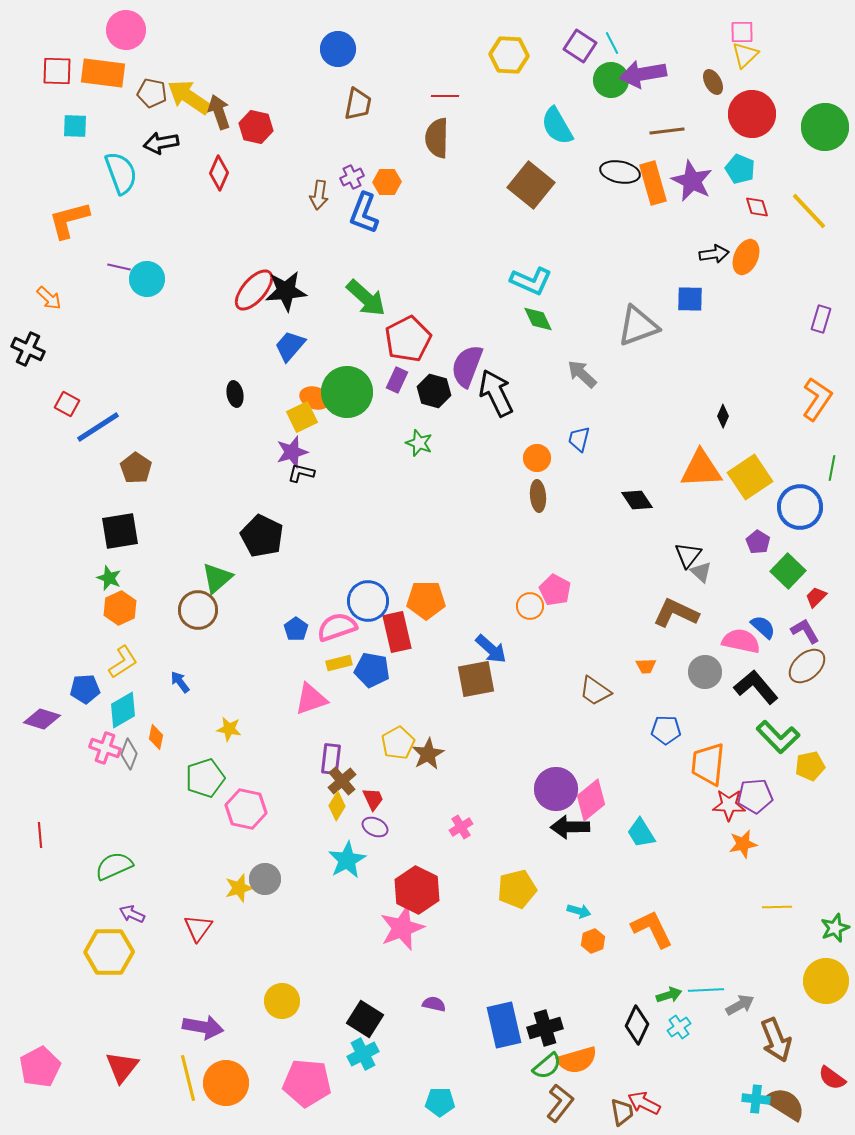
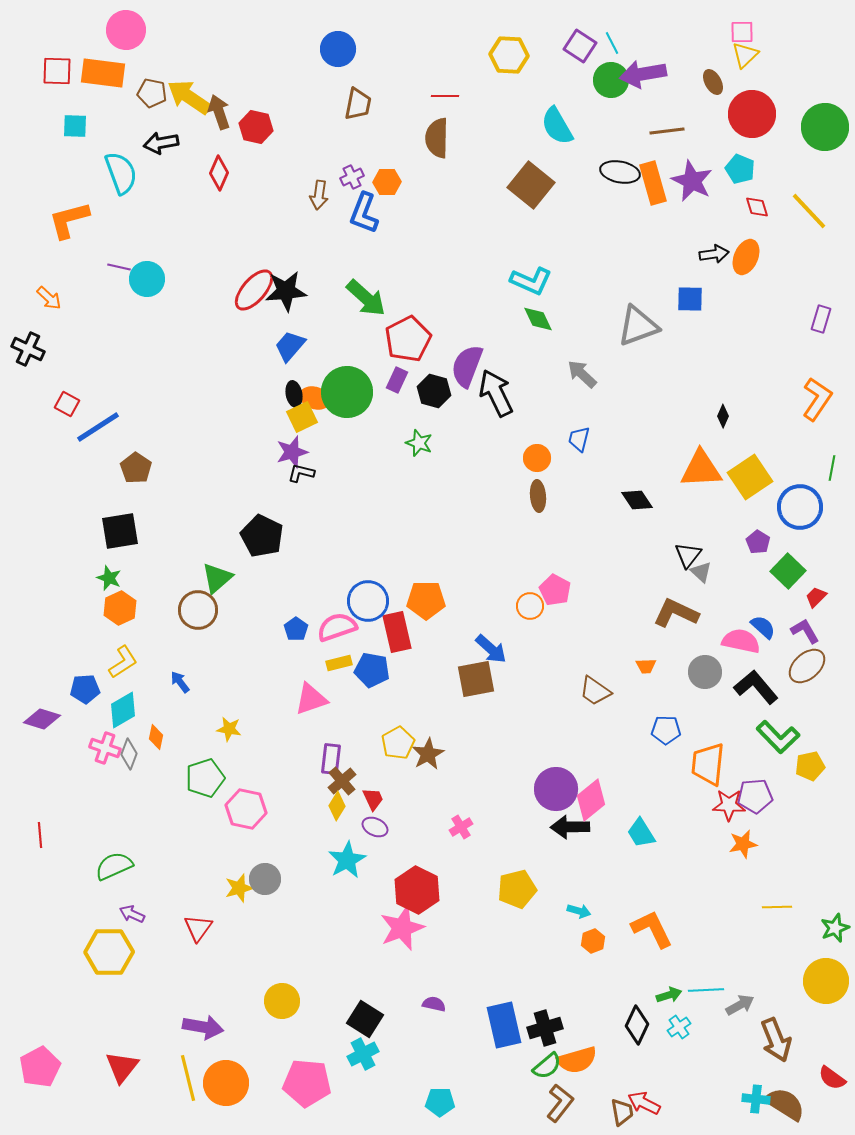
black ellipse at (235, 394): moved 59 px right
